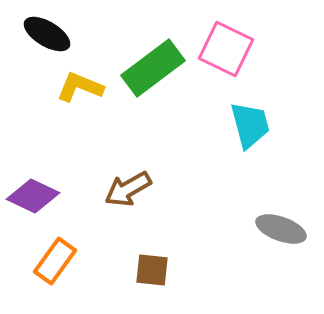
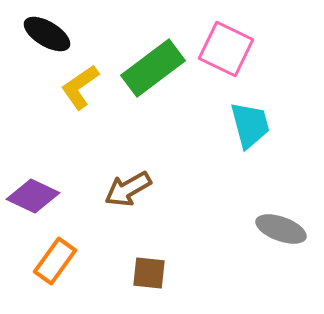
yellow L-shape: rotated 57 degrees counterclockwise
brown square: moved 3 px left, 3 px down
